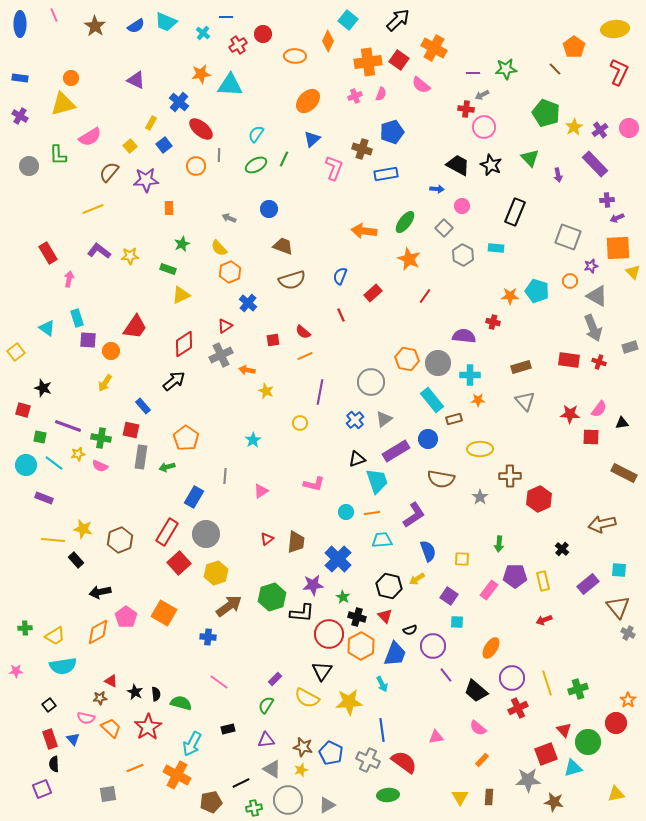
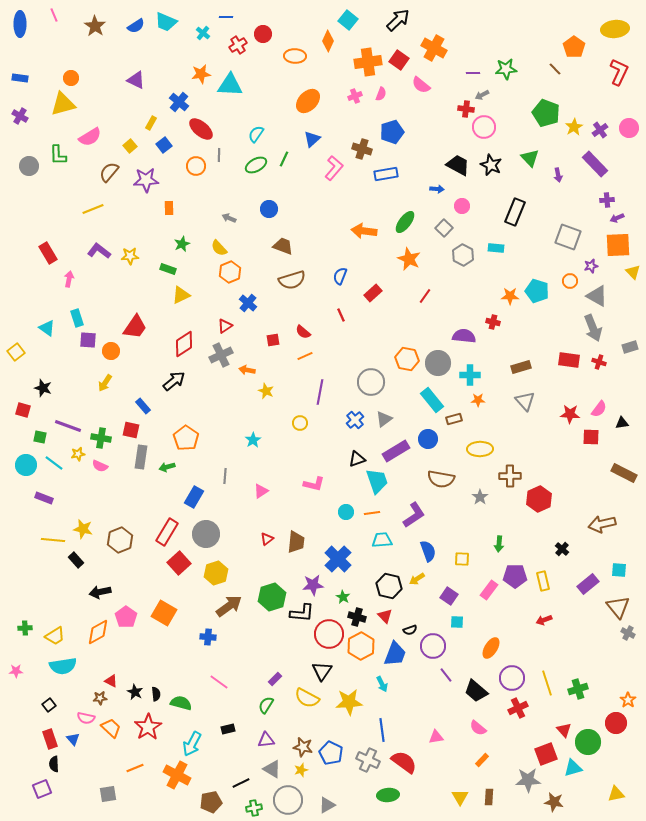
pink L-shape at (334, 168): rotated 20 degrees clockwise
orange square at (618, 248): moved 3 px up
